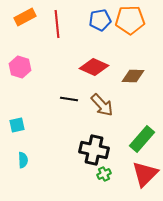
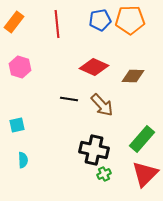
orange rectangle: moved 11 px left, 5 px down; rotated 25 degrees counterclockwise
